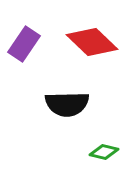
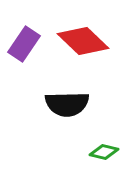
red diamond: moved 9 px left, 1 px up
